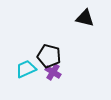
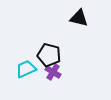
black triangle: moved 6 px left
black pentagon: moved 1 px up
